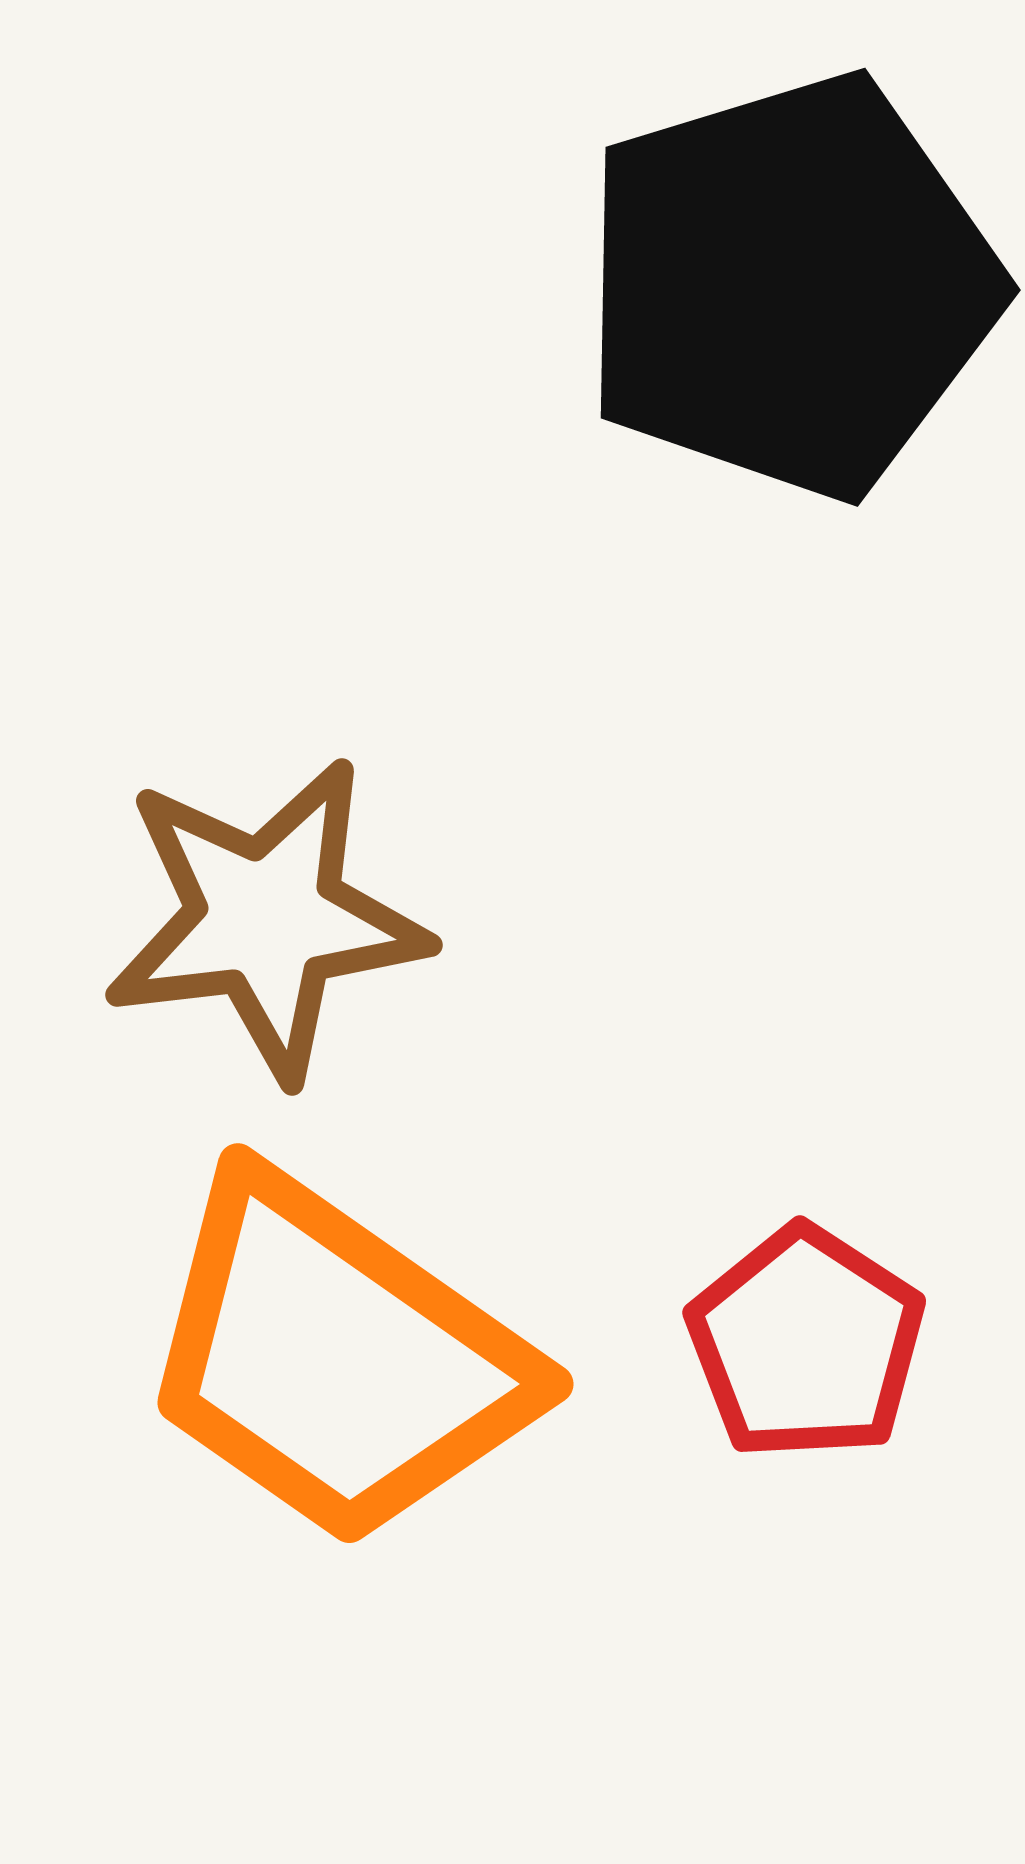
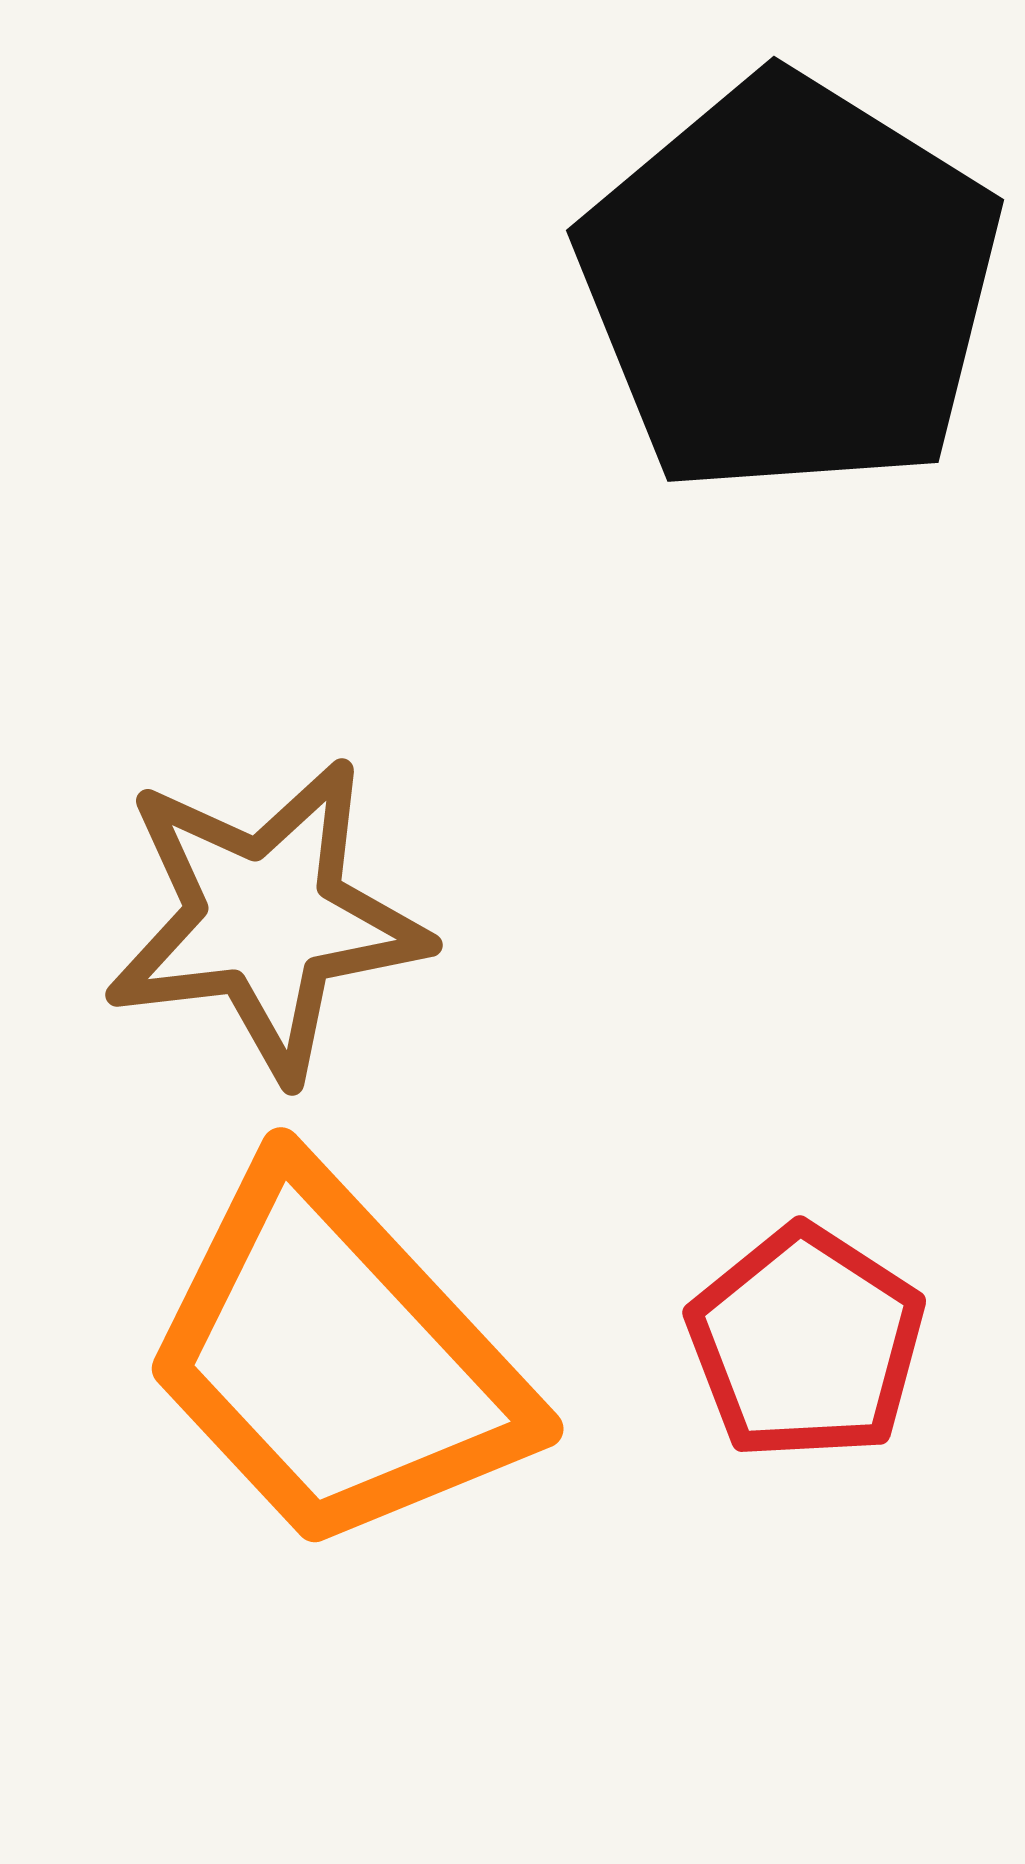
black pentagon: rotated 23 degrees counterclockwise
orange trapezoid: rotated 12 degrees clockwise
